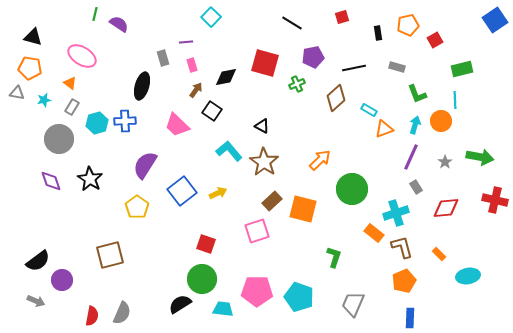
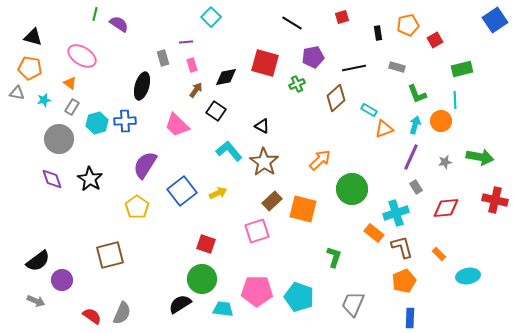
black square at (212, 111): moved 4 px right
gray star at (445, 162): rotated 24 degrees clockwise
purple diamond at (51, 181): moved 1 px right, 2 px up
red semicircle at (92, 316): rotated 66 degrees counterclockwise
